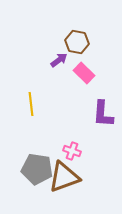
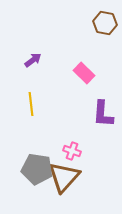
brown hexagon: moved 28 px right, 19 px up
purple arrow: moved 26 px left
brown triangle: rotated 28 degrees counterclockwise
